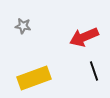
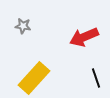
black line: moved 2 px right, 7 px down
yellow rectangle: rotated 28 degrees counterclockwise
